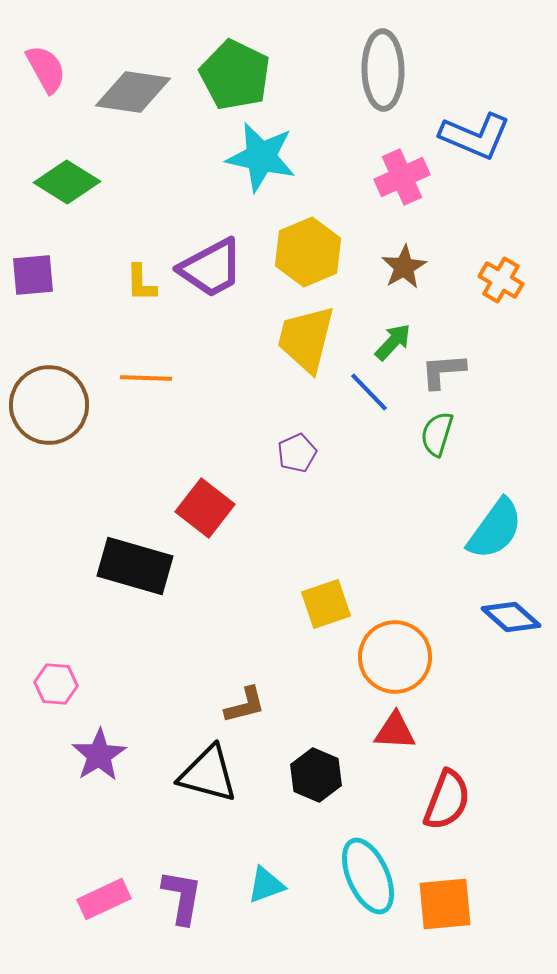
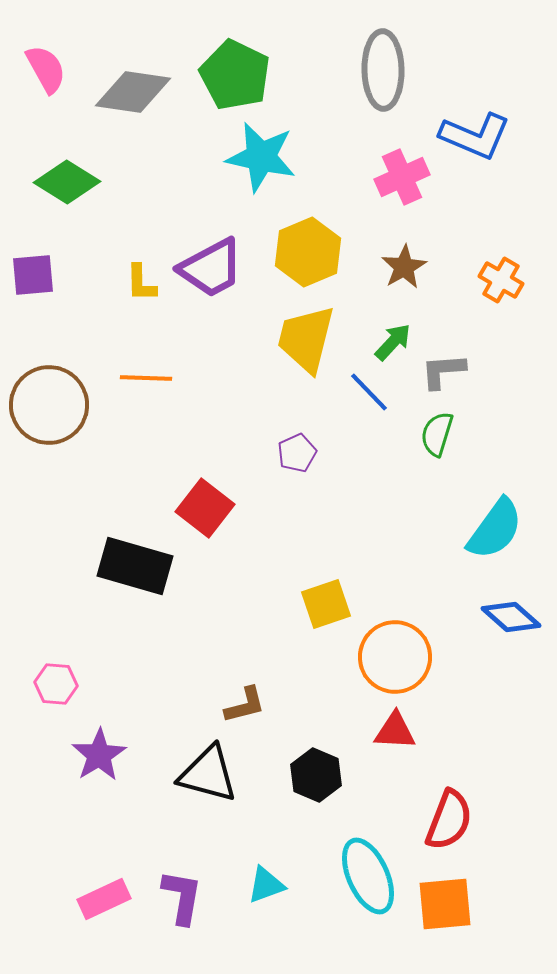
red semicircle: moved 2 px right, 20 px down
